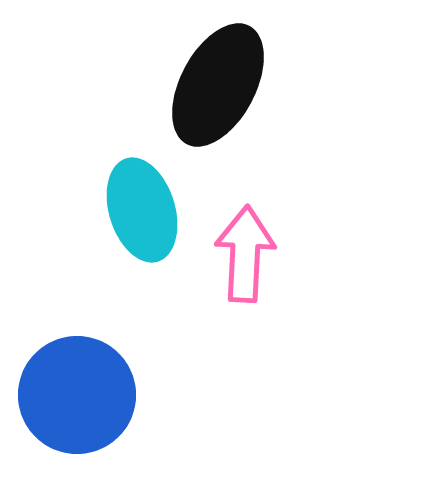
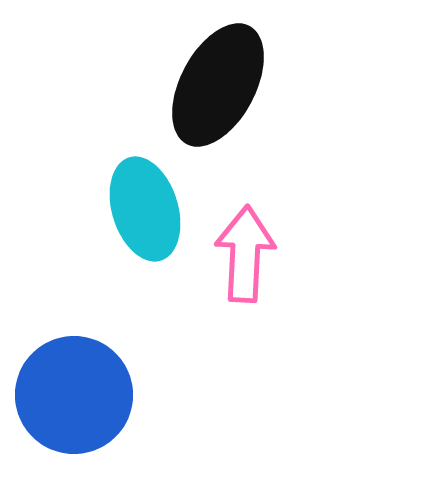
cyan ellipse: moved 3 px right, 1 px up
blue circle: moved 3 px left
